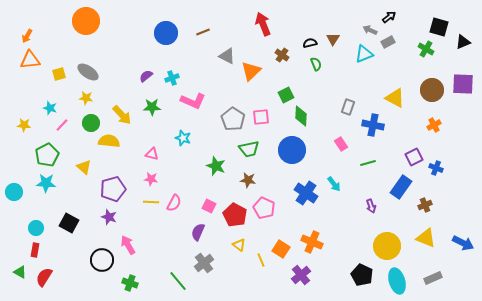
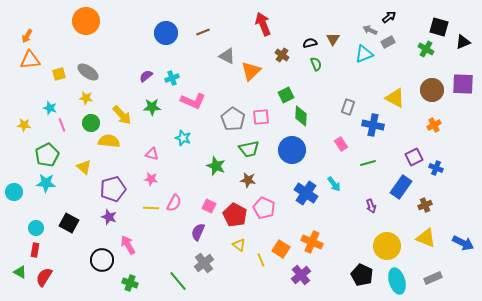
pink line at (62, 125): rotated 64 degrees counterclockwise
yellow line at (151, 202): moved 6 px down
